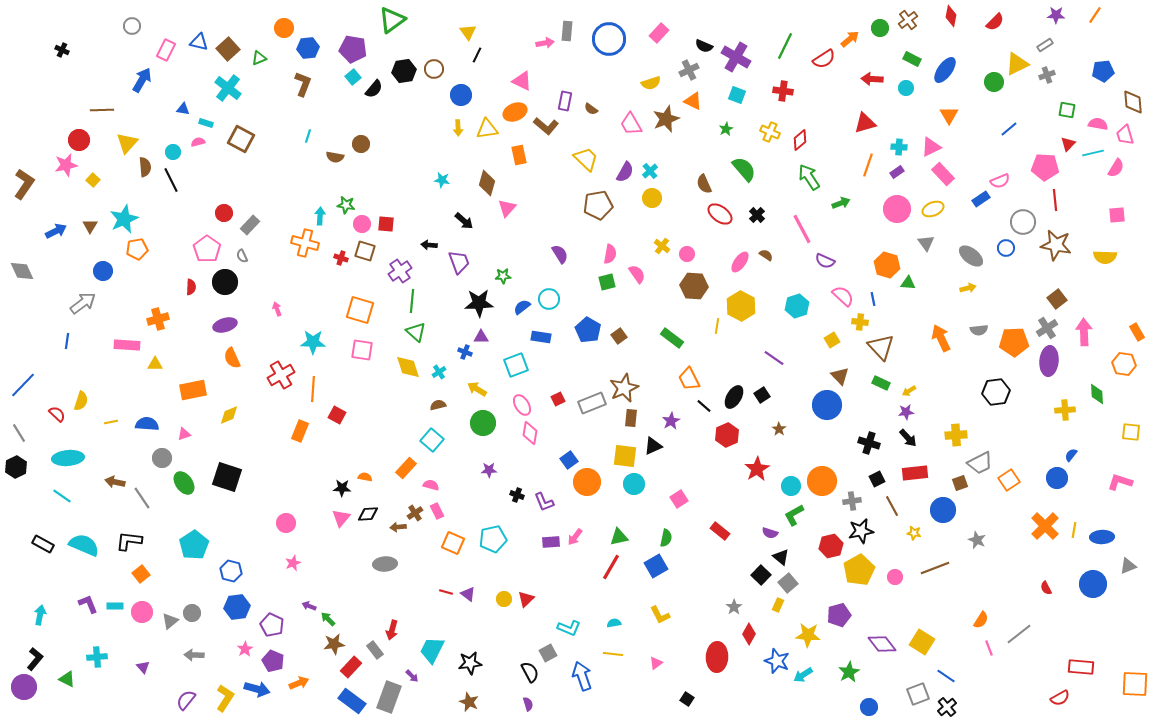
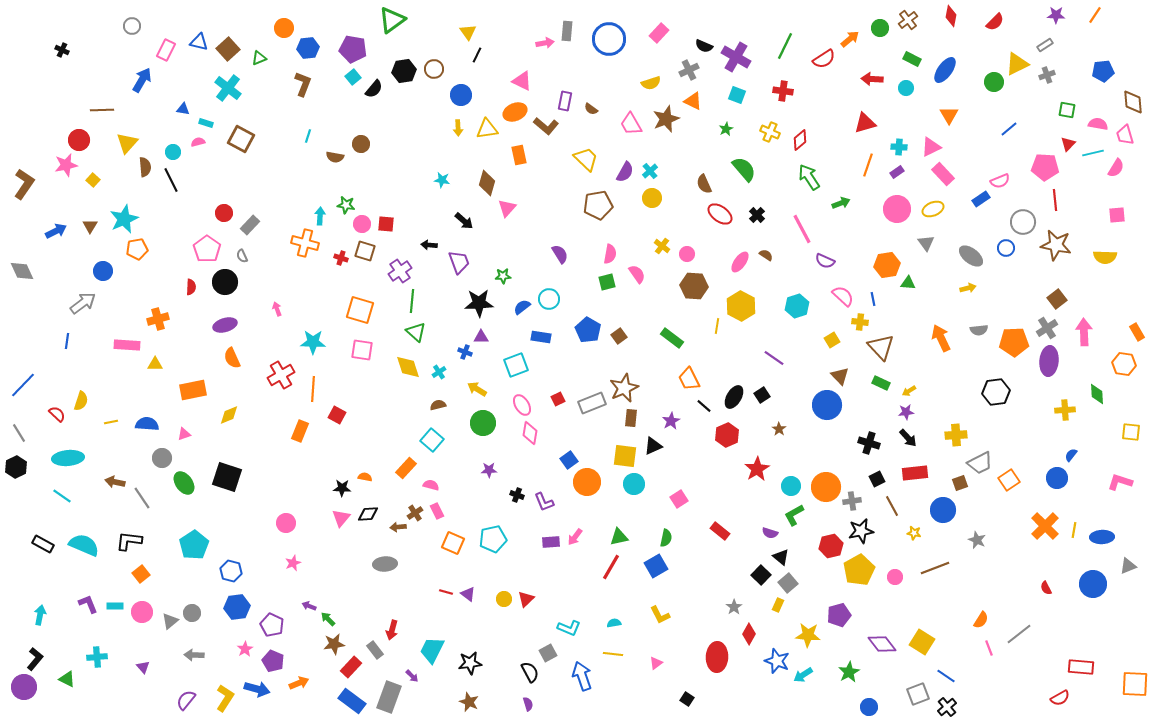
orange hexagon at (887, 265): rotated 25 degrees counterclockwise
orange circle at (822, 481): moved 4 px right, 6 px down
